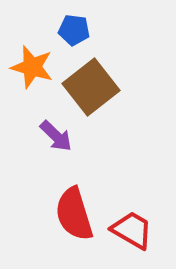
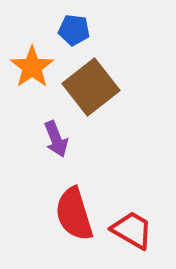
orange star: rotated 21 degrees clockwise
purple arrow: moved 3 px down; rotated 24 degrees clockwise
